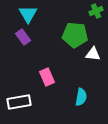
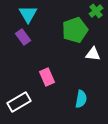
green cross: rotated 16 degrees counterclockwise
green pentagon: moved 5 px up; rotated 25 degrees counterclockwise
cyan semicircle: moved 2 px down
white rectangle: rotated 20 degrees counterclockwise
